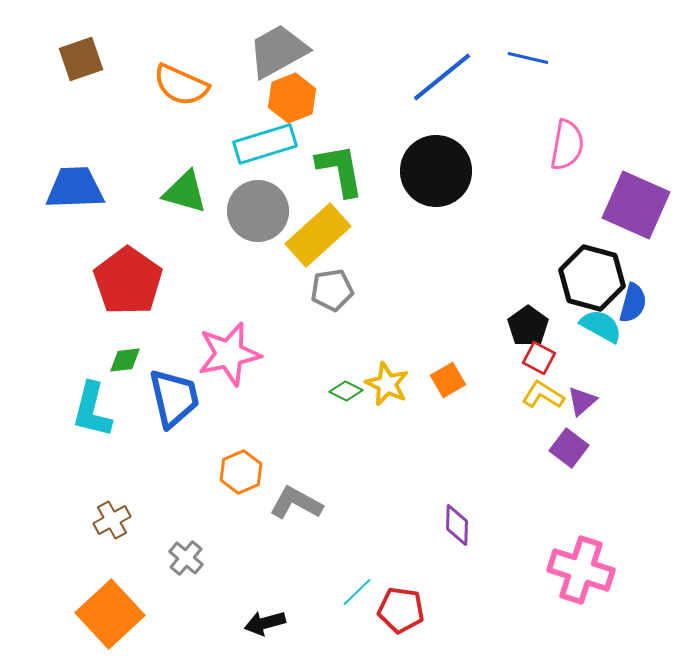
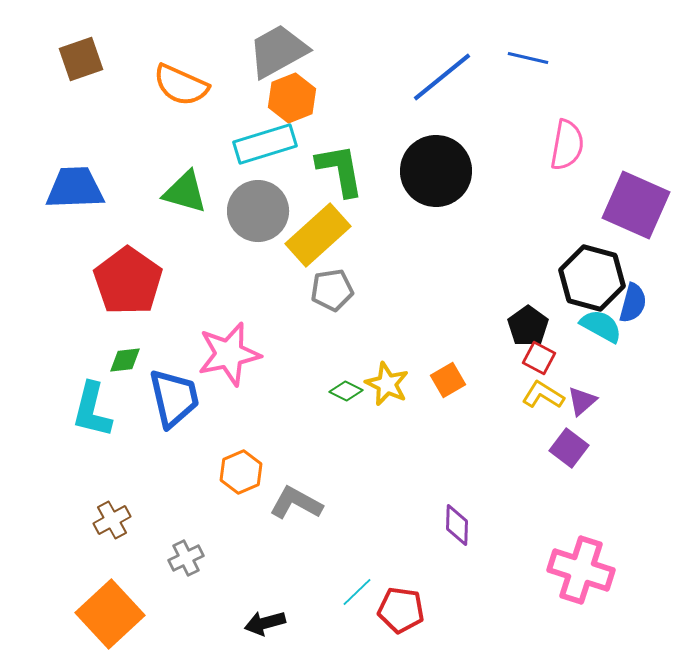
gray cross at (186, 558): rotated 24 degrees clockwise
